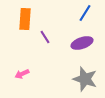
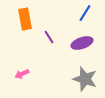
orange rectangle: rotated 15 degrees counterclockwise
purple line: moved 4 px right
